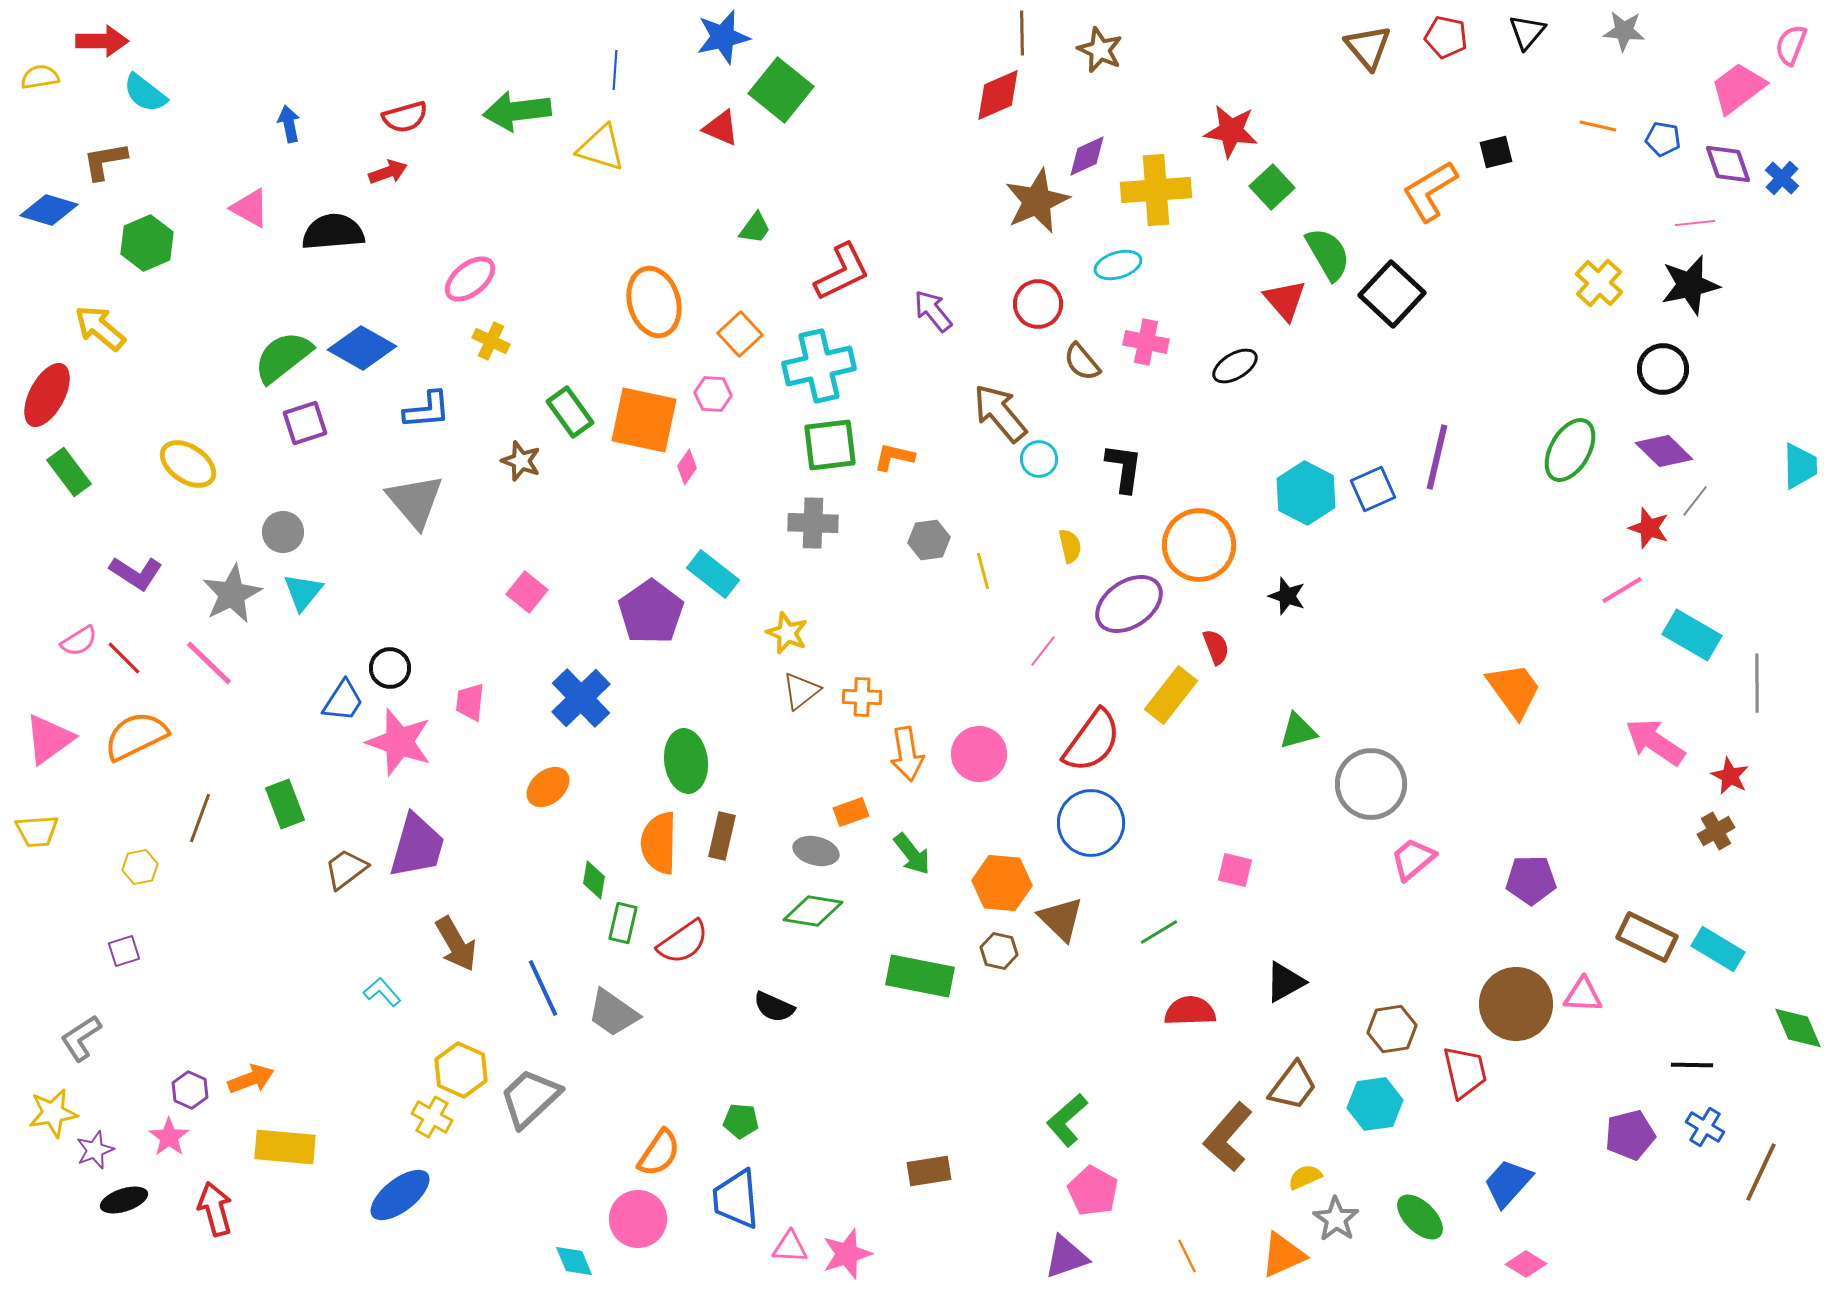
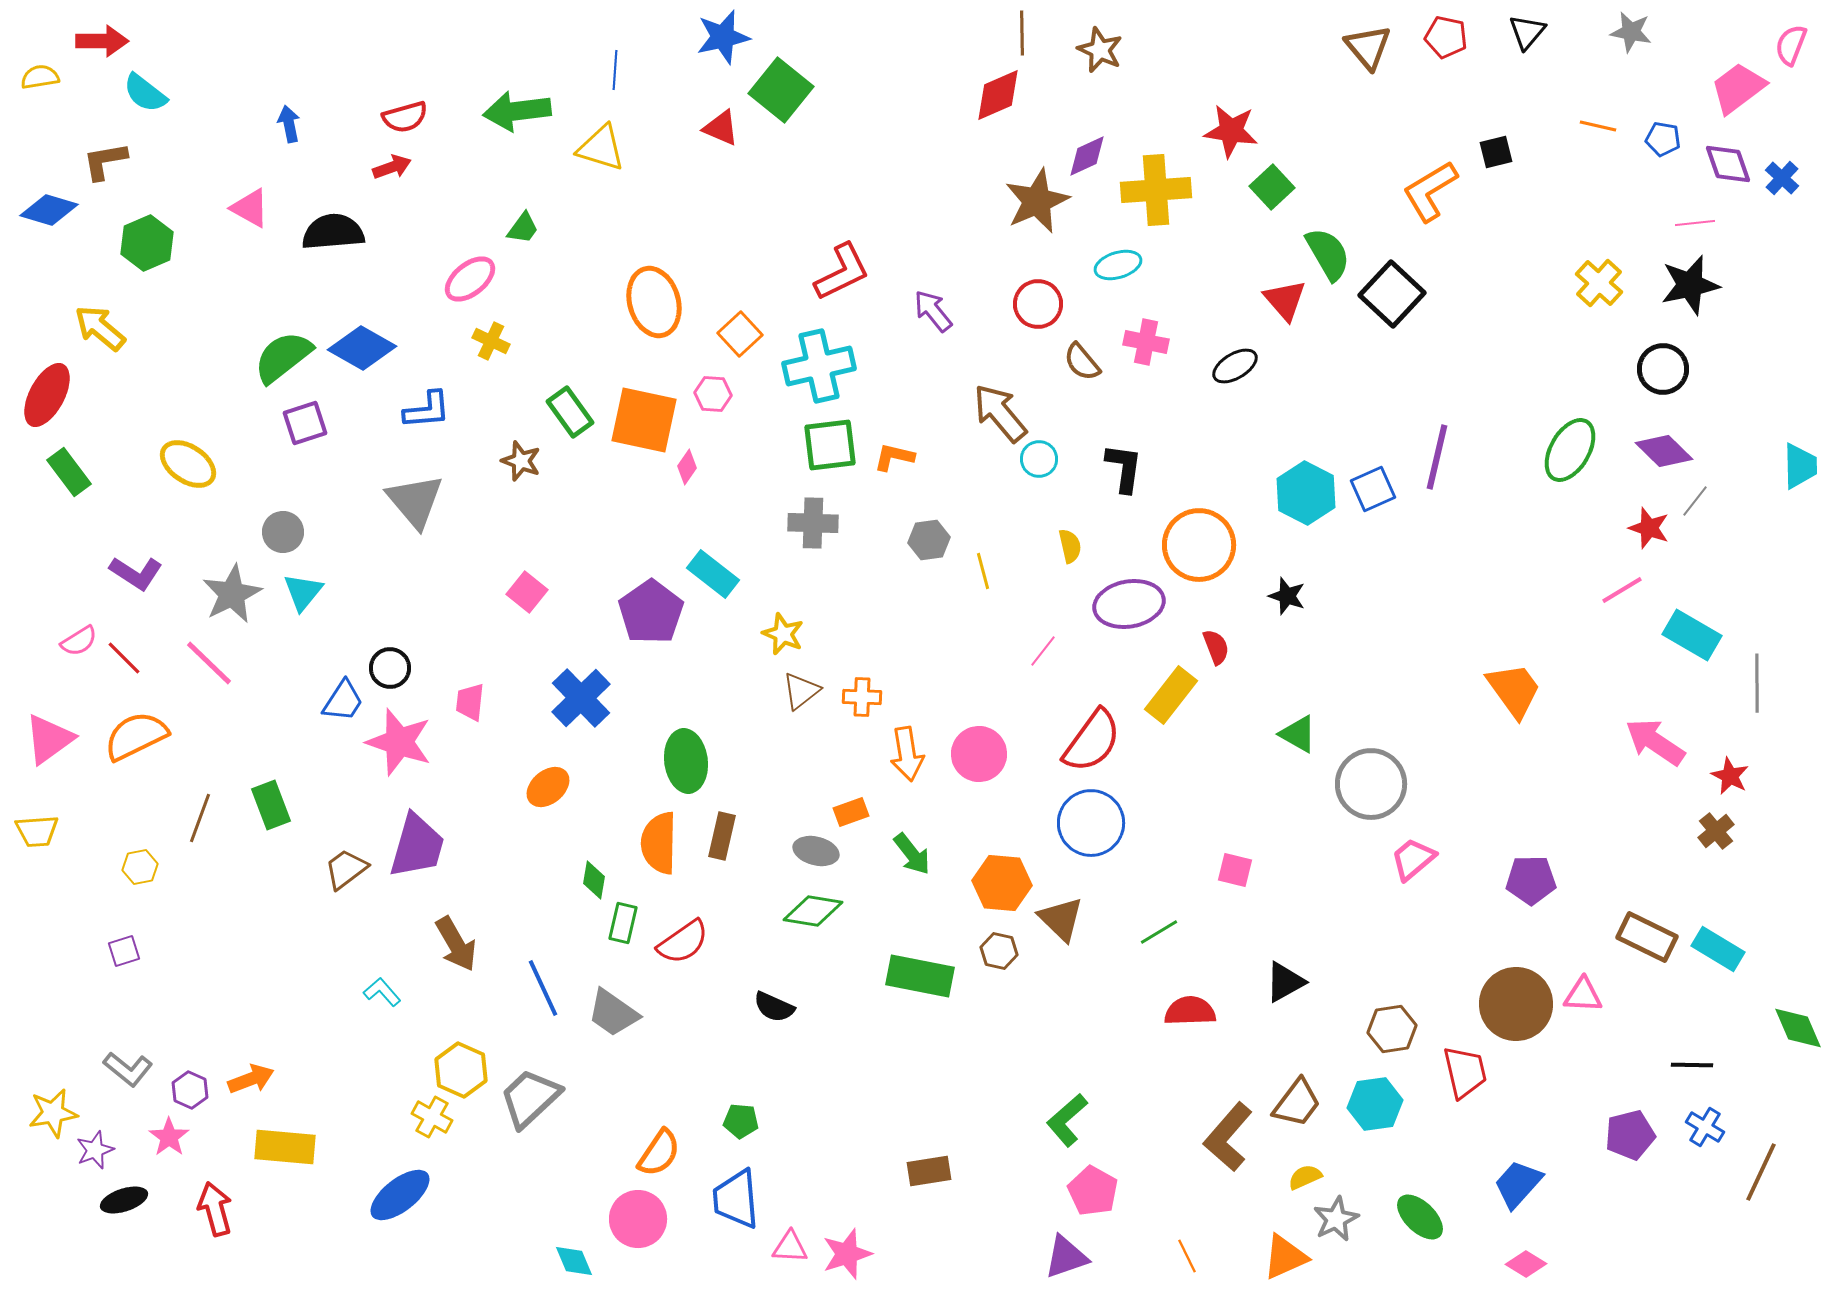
gray star at (1624, 31): moved 7 px right, 1 px down; rotated 6 degrees clockwise
red arrow at (388, 172): moved 4 px right, 5 px up
green trapezoid at (755, 228): moved 232 px left
purple ellipse at (1129, 604): rotated 24 degrees clockwise
yellow star at (787, 633): moved 4 px left, 1 px down
green triangle at (1298, 731): moved 3 px down; rotated 45 degrees clockwise
green rectangle at (285, 804): moved 14 px left, 1 px down
brown cross at (1716, 831): rotated 9 degrees counterclockwise
gray L-shape at (81, 1038): moved 47 px right, 31 px down; rotated 108 degrees counterclockwise
brown trapezoid at (1293, 1086): moved 4 px right, 17 px down
blue trapezoid at (1508, 1183): moved 10 px right, 1 px down
gray star at (1336, 1219): rotated 12 degrees clockwise
orange triangle at (1283, 1255): moved 2 px right, 2 px down
